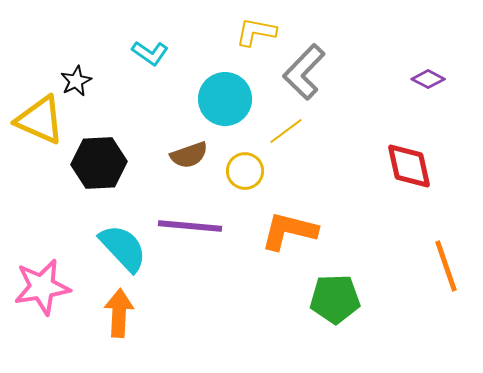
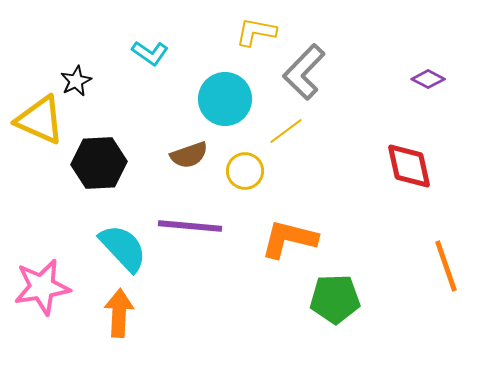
orange L-shape: moved 8 px down
